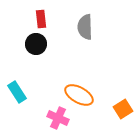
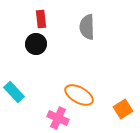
gray semicircle: moved 2 px right
cyan rectangle: moved 3 px left; rotated 10 degrees counterclockwise
